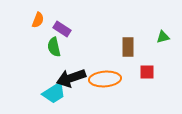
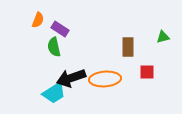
purple rectangle: moved 2 px left
